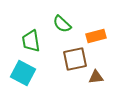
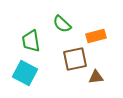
cyan square: moved 2 px right
